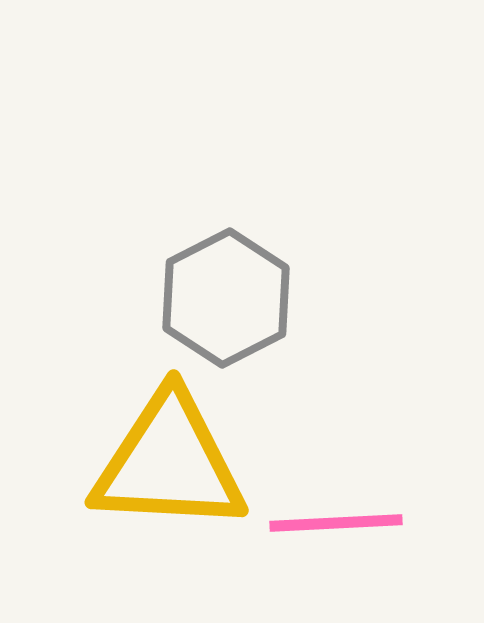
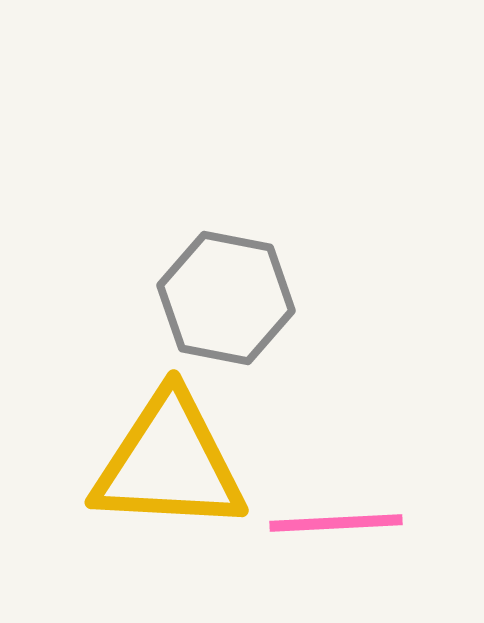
gray hexagon: rotated 22 degrees counterclockwise
